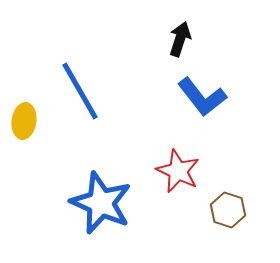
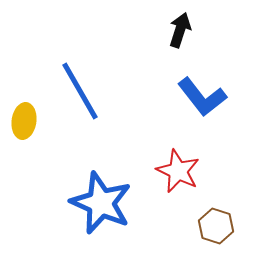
black arrow: moved 9 px up
brown hexagon: moved 12 px left, 16 px down
